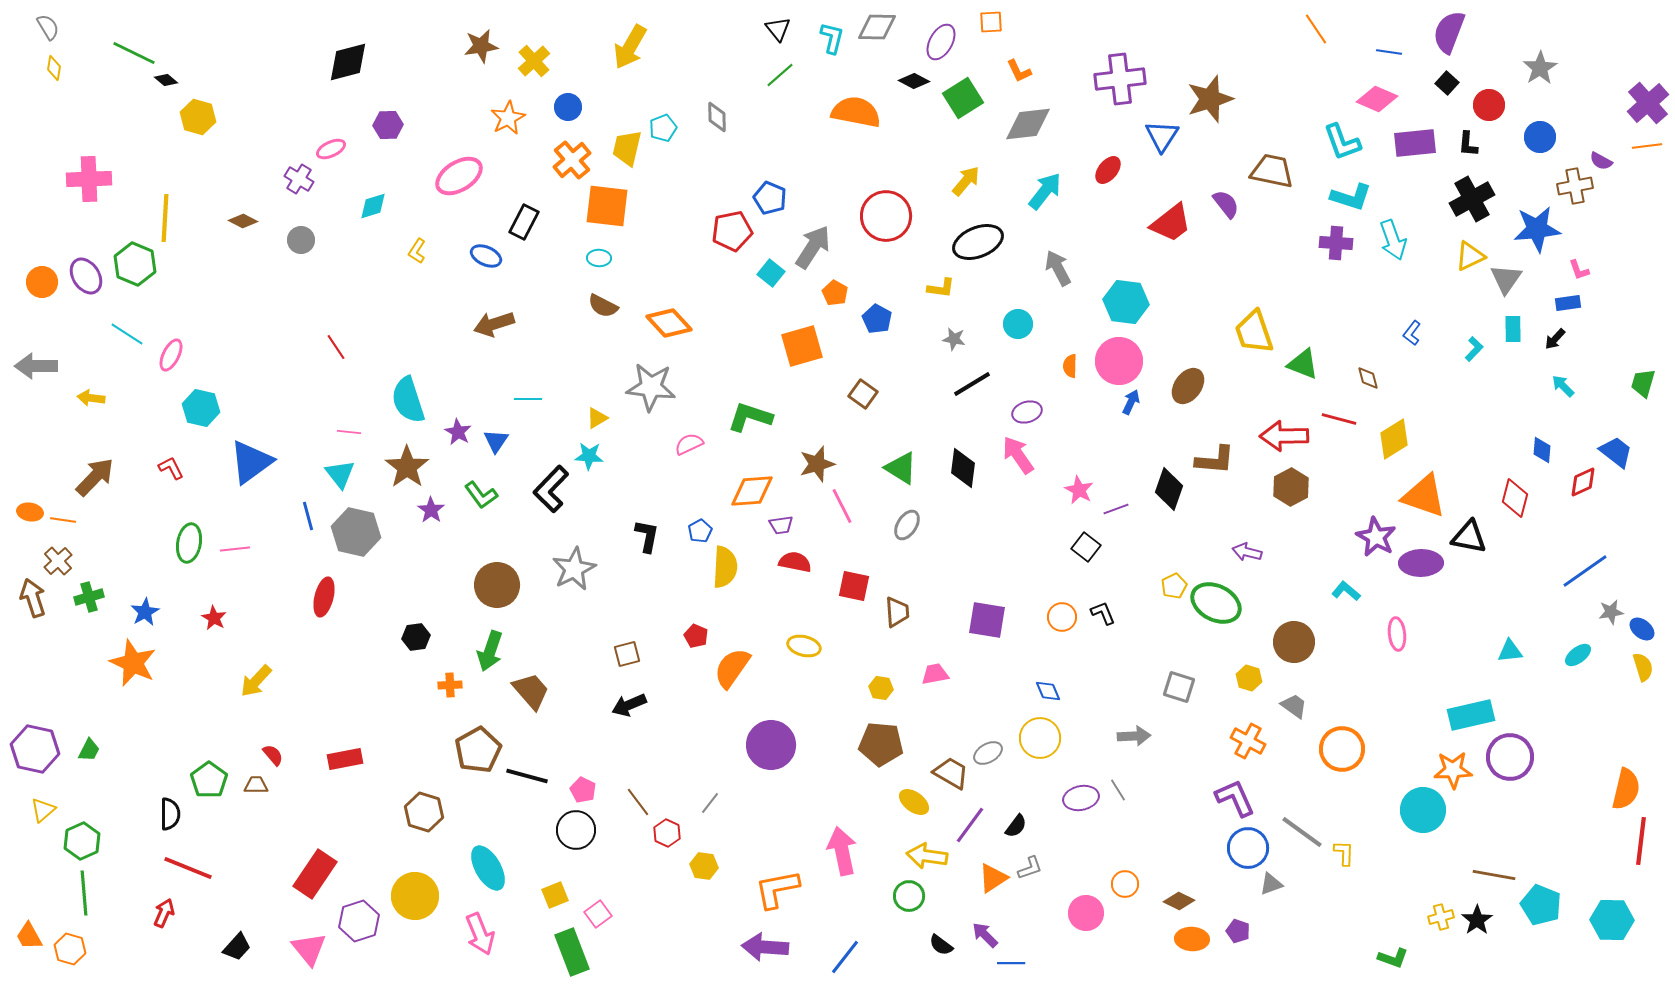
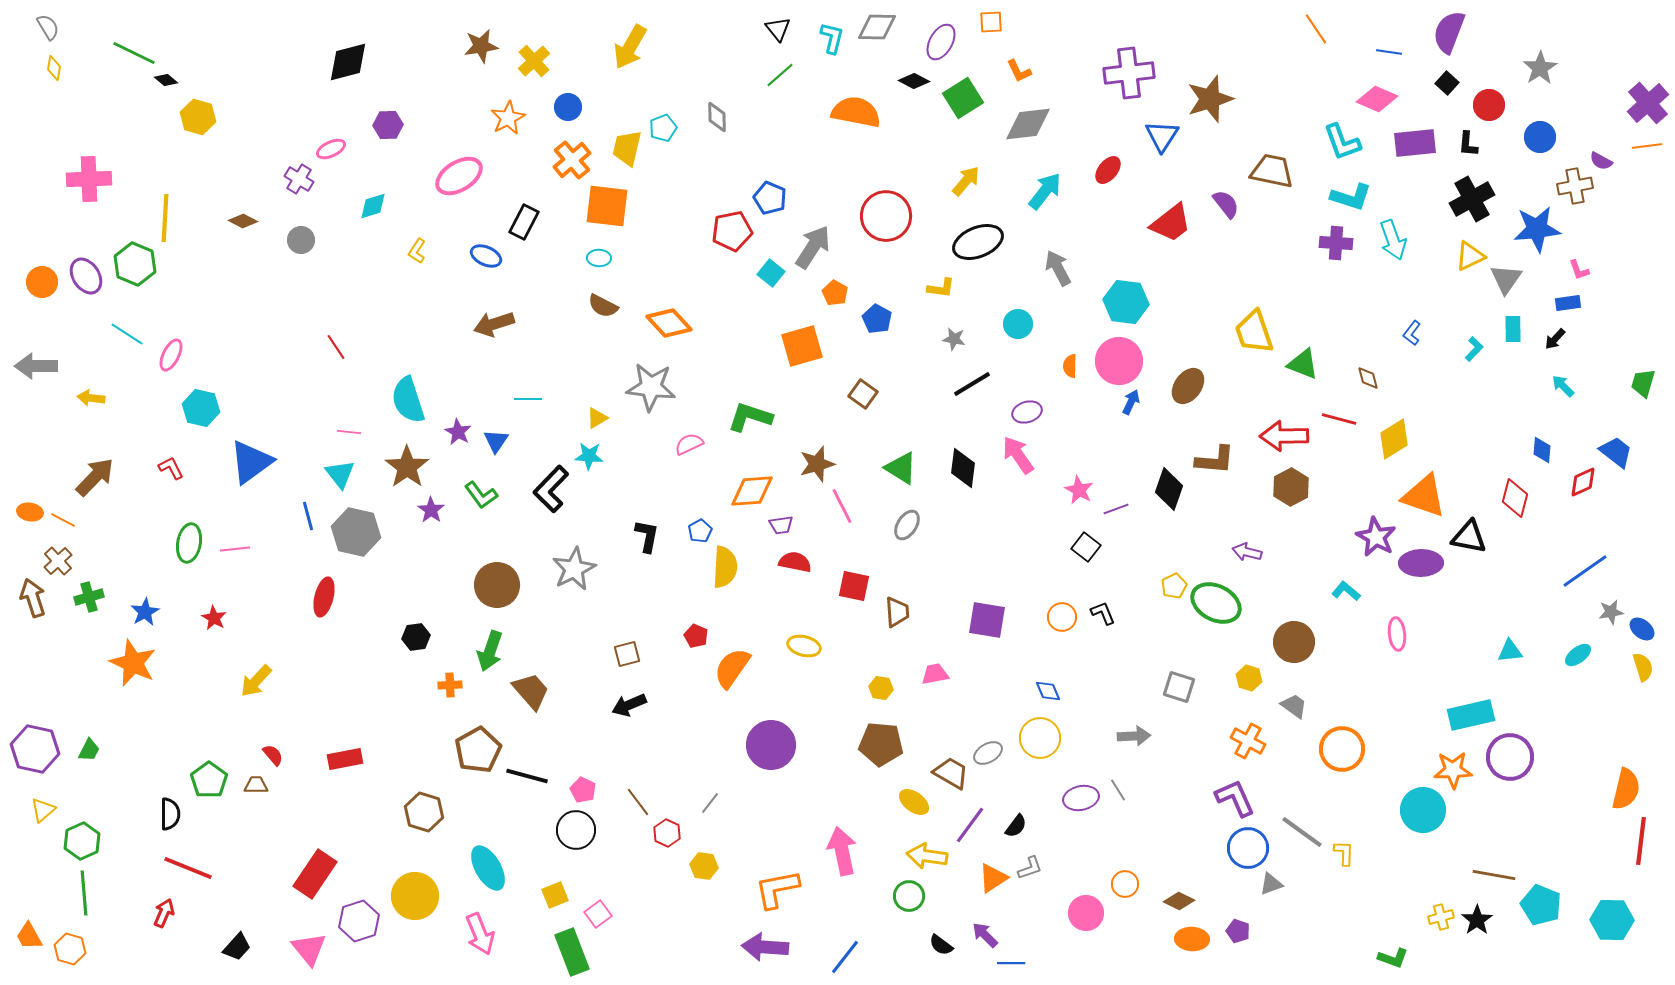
purple cross at (1120, 79): moved 9 px right, 6 px up
orange line at (63, 520): rotated 20 degrees clockwise
